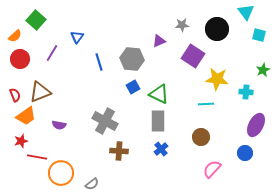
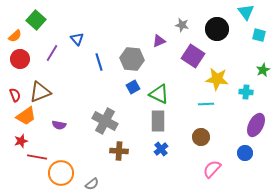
gray star: rotated 16 degrees clockwise
blue triangle: moved 2 px down; rotated 16 degrees counterclockwise
